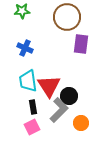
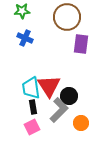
blue cross: moved 10 px up
cyan trapezoid: moved 3 px right, 7 px down
